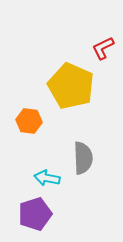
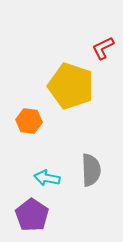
yellow pentagon: rotated 6 degrees counterclockwise
gray semicircle: moved 8 px right, 12 px down
purple pentagon: moved 3 px left, 1 px down; rotated 20 degrees counterclockwise
